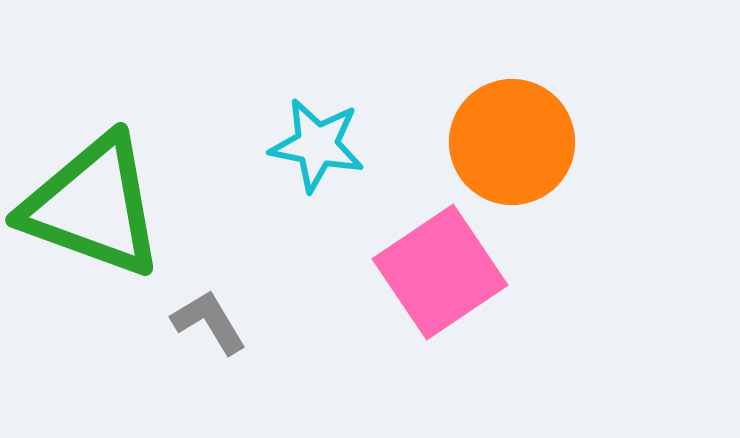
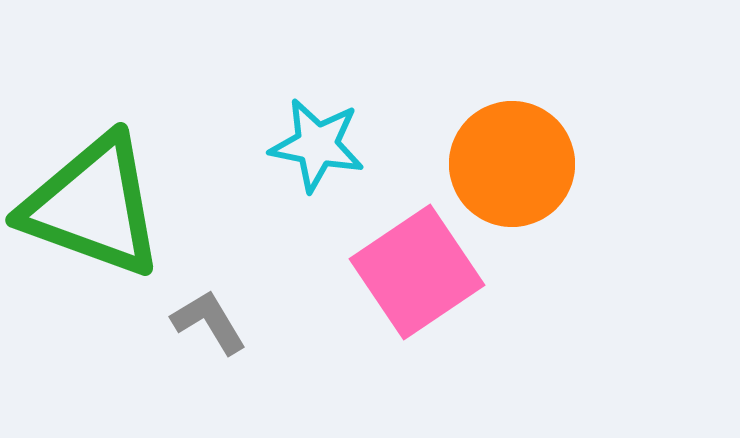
orange circle: moved 22 px down
pink square: moved 23 px left
